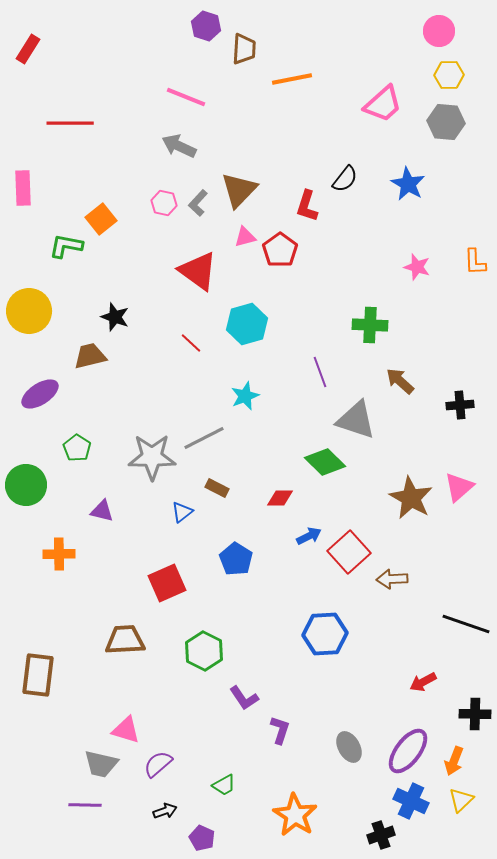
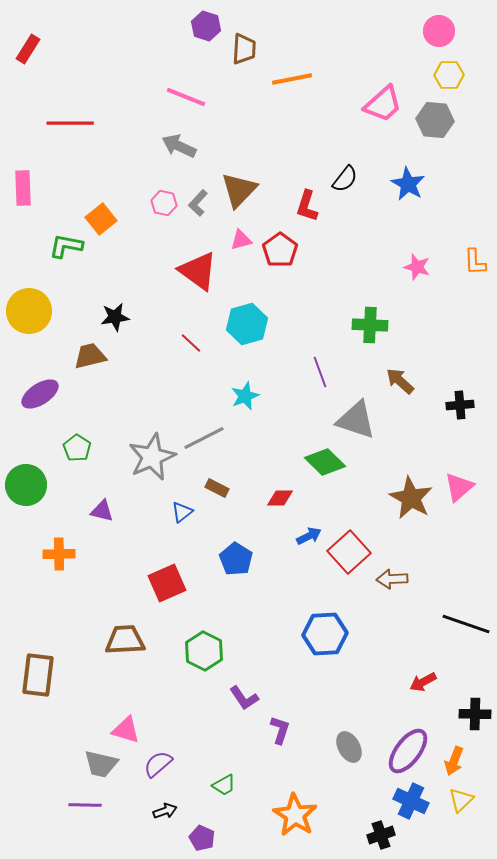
gray hexagon at (446, 122): moved 11 px left, 2 px up
pink triangle at (245, 237): moved 4 px left, 3 px down
black star at (115, 317): rotated 28 degrees counterclockwise
gray star at (152, 457): rotated 24 degrees counterclockwise
